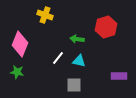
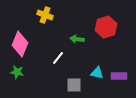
cyan triangle: moved 18 px right, 12 px down
